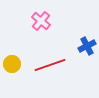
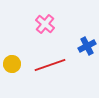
pink cross: moved 4 px right, 3 px down
